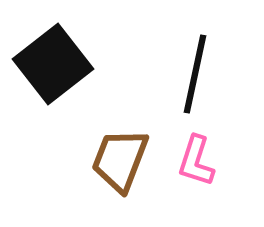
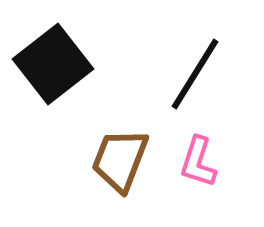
black line: rotated 20 degrees clockwise
pink L-shape: moved 2 px right, 1 px down
